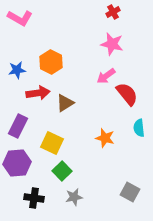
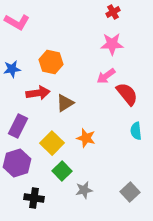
pink L-shape: moved 3 px left, 4 px down
pink star: rotated 15 degrees counterclockwise
orange hexagon: rotated 15 degrees counterclockwise
blue star: moved 5 px left, 1 px up
cyan semicircle: moved 3 px left, 3 px down
orange star: moved 19 px left
yellow square: rotated 20 degrees clockwise
purple hexagon: rotated 12 degrees counterclockwise
gray square: rotated 18 degrees clockwise
gray star: moved 10 px right, 7 px up
